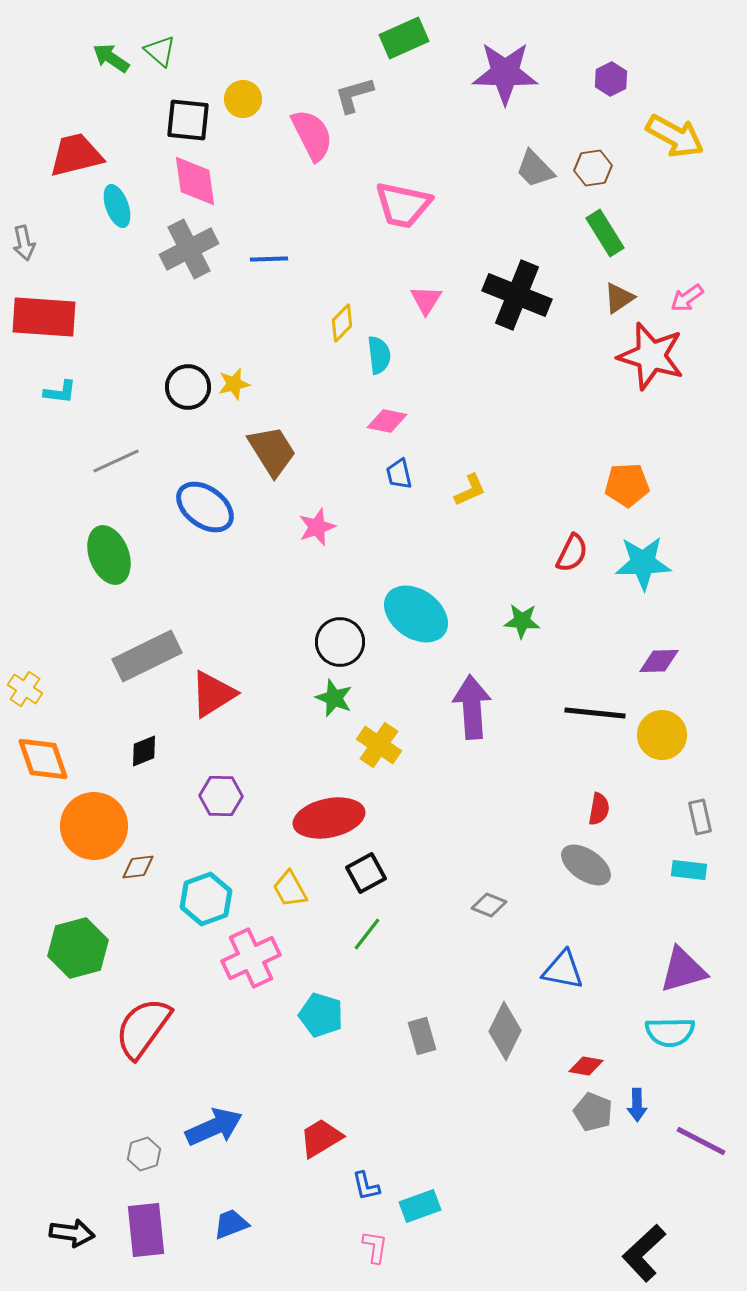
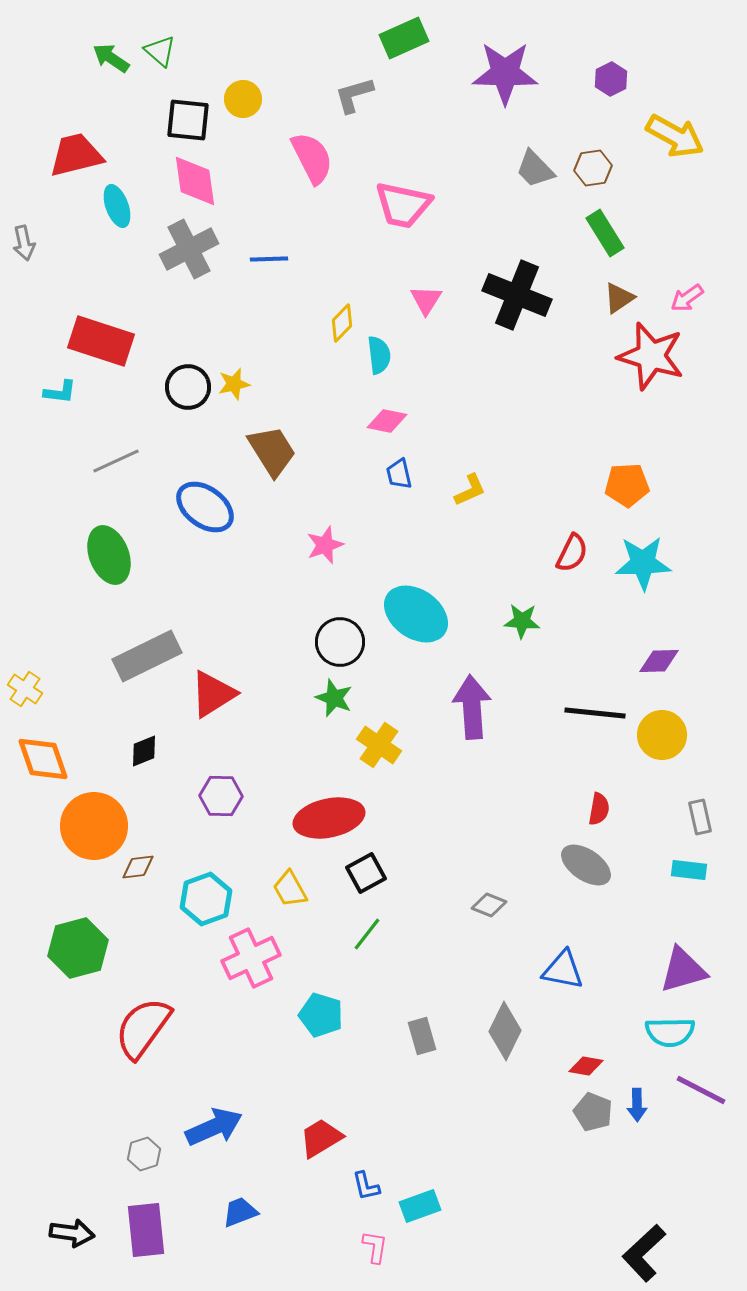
pink semicircle at (312, 135): moved 23 px down
red rectangle at (44, 317): moved 57 px right, 24 px down; rotated 14 degrees clockwise
pink star at (317, 527): moved 8 px right, 18 px down
purple line at (701, 1141): moved 51 px up
blue trapezoid at (231, 1224): moved 9 px right, 12 px up
